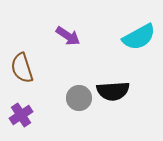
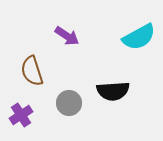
purple arrow: moved 1 px left
brown semicircle: moved 10 px right, 3 px down
gray circle: moved 10 px left, 5 px down
